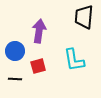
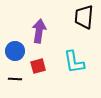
cyan L-shape: moved 2 px down
